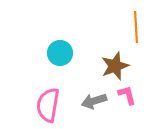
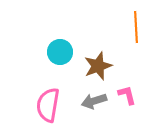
cyan circle: moved 1 px up
brown star: moved 17 px left
